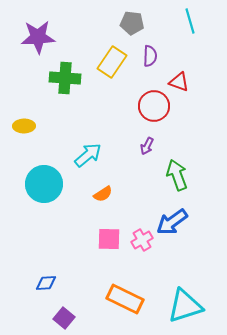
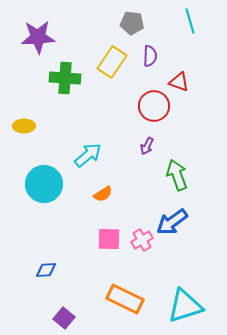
blue diamond: moved 13 px up
